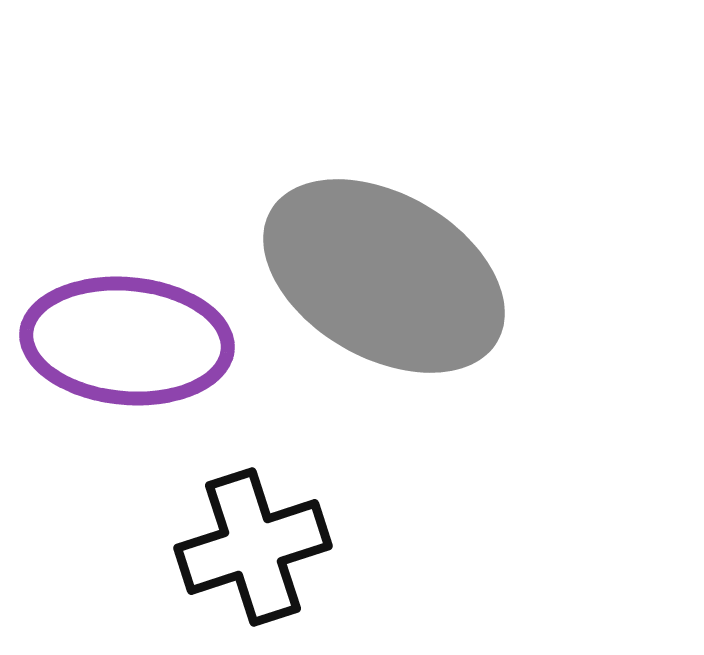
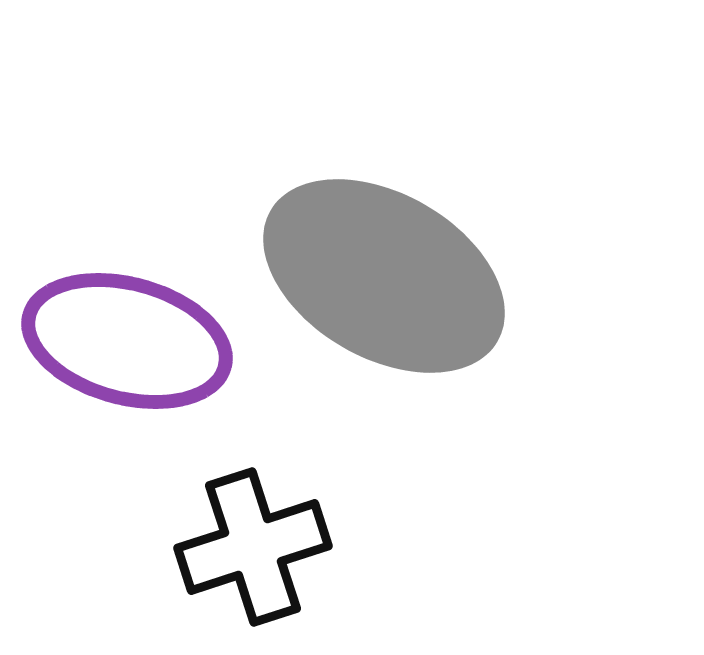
purple ellipse: rotated 10 degrees clockwise
